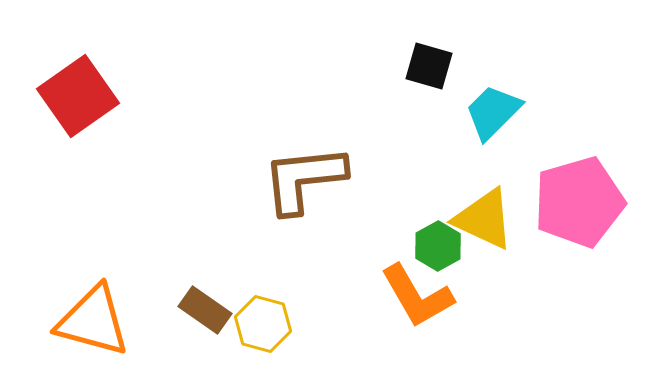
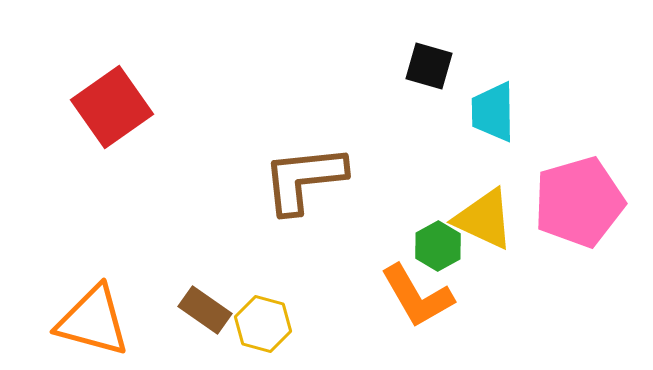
red square: moved 34 px right, 11 px down
cyan trapezoid: rotated 46 degrees counterclockwise
